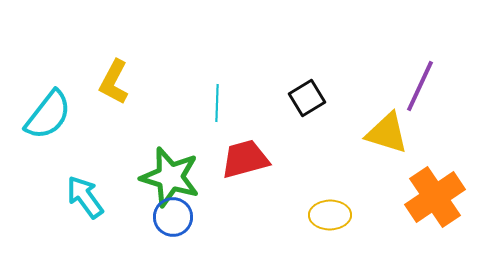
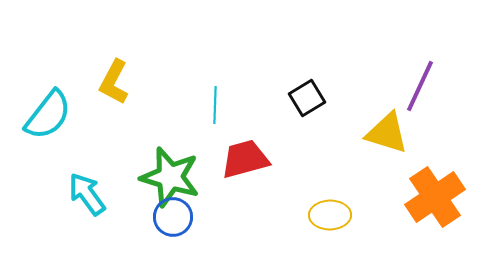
cyan line: moved 2 px left, 2 px down
cyan arrow: moved 2 px right, 3 px up
